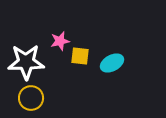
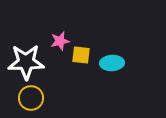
yellow square: moved 1 px right, 1 px up
cyan ellipse: rotated 25 degrees clockwise
